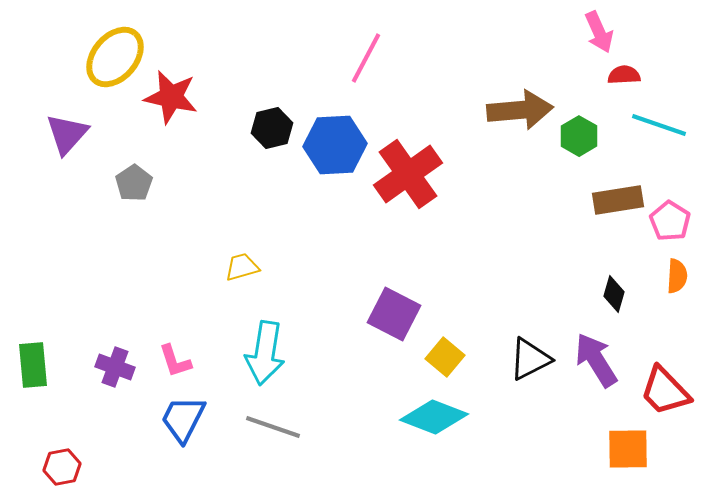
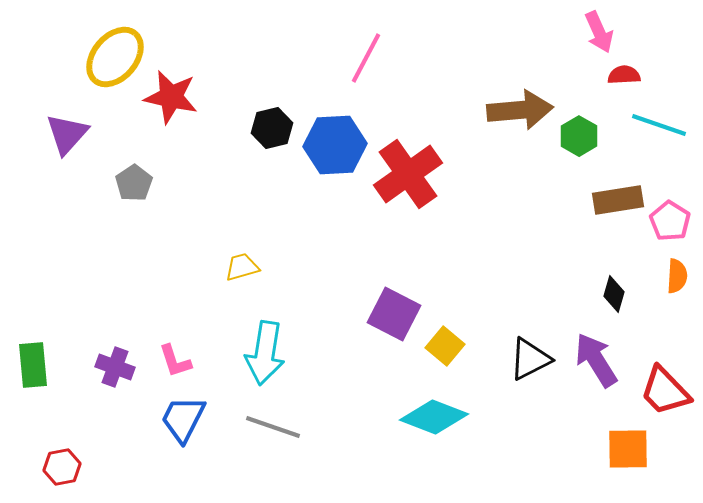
yellow square: moved 11 px up
